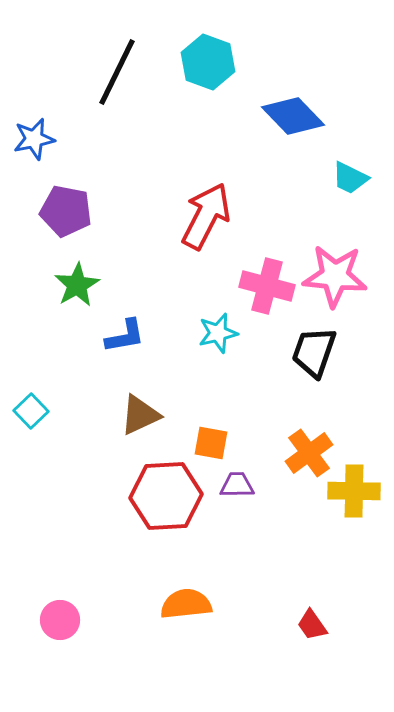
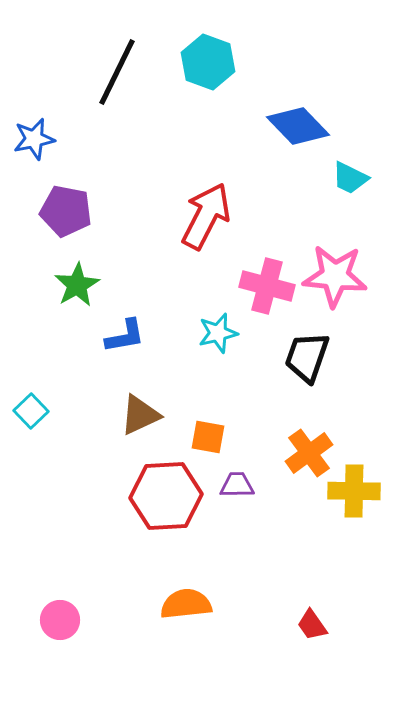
blue diamond: moved 5 px right, 10 px down
black trapezoid: moved 7 px left, 5 px down
orange square: moved 3 px left, 6 px up
